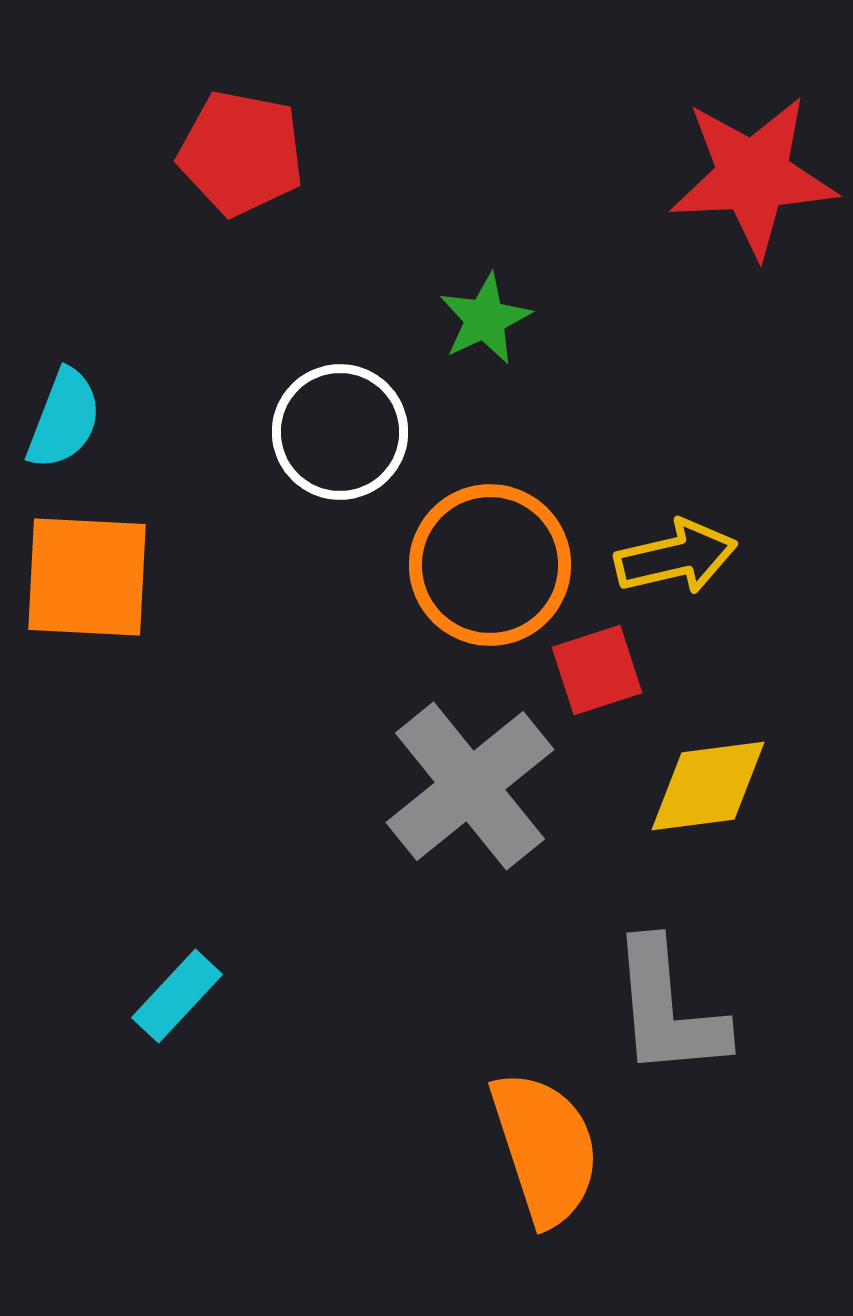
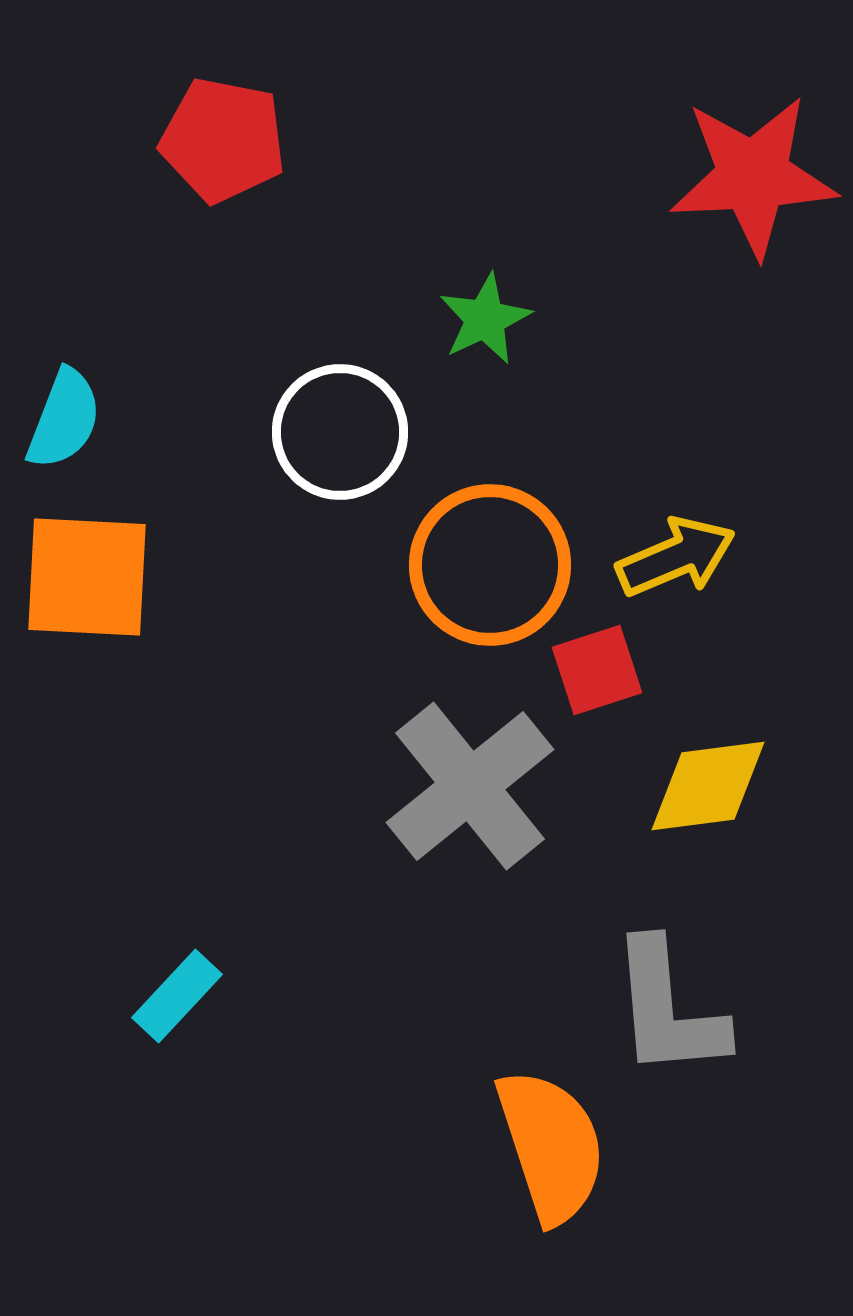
red pentagon: moved 18 px left, 13 px up
yellow arrow: rotated 10 degrees counterclockwise
orange semicircle: moved 6 px right, 2 px up
